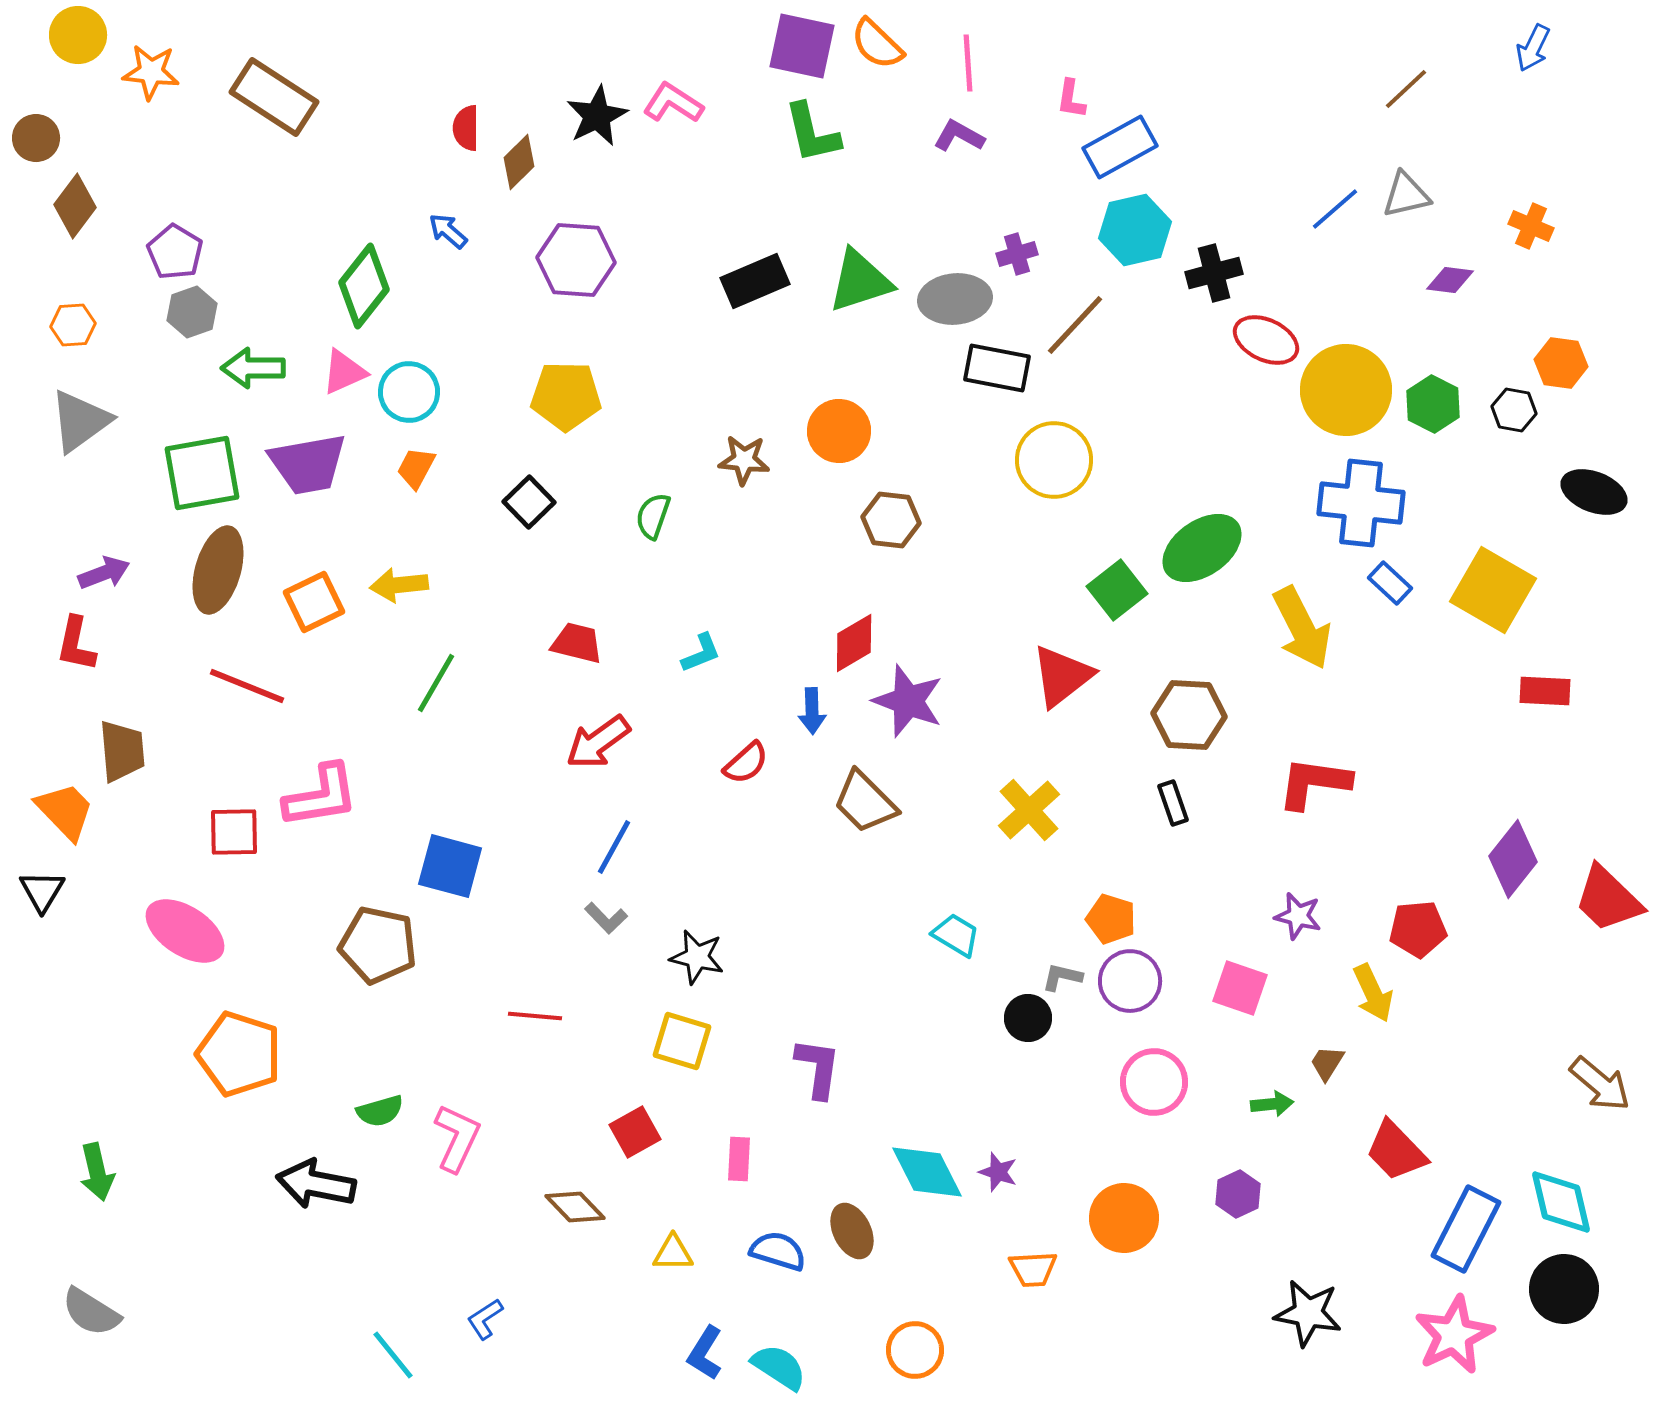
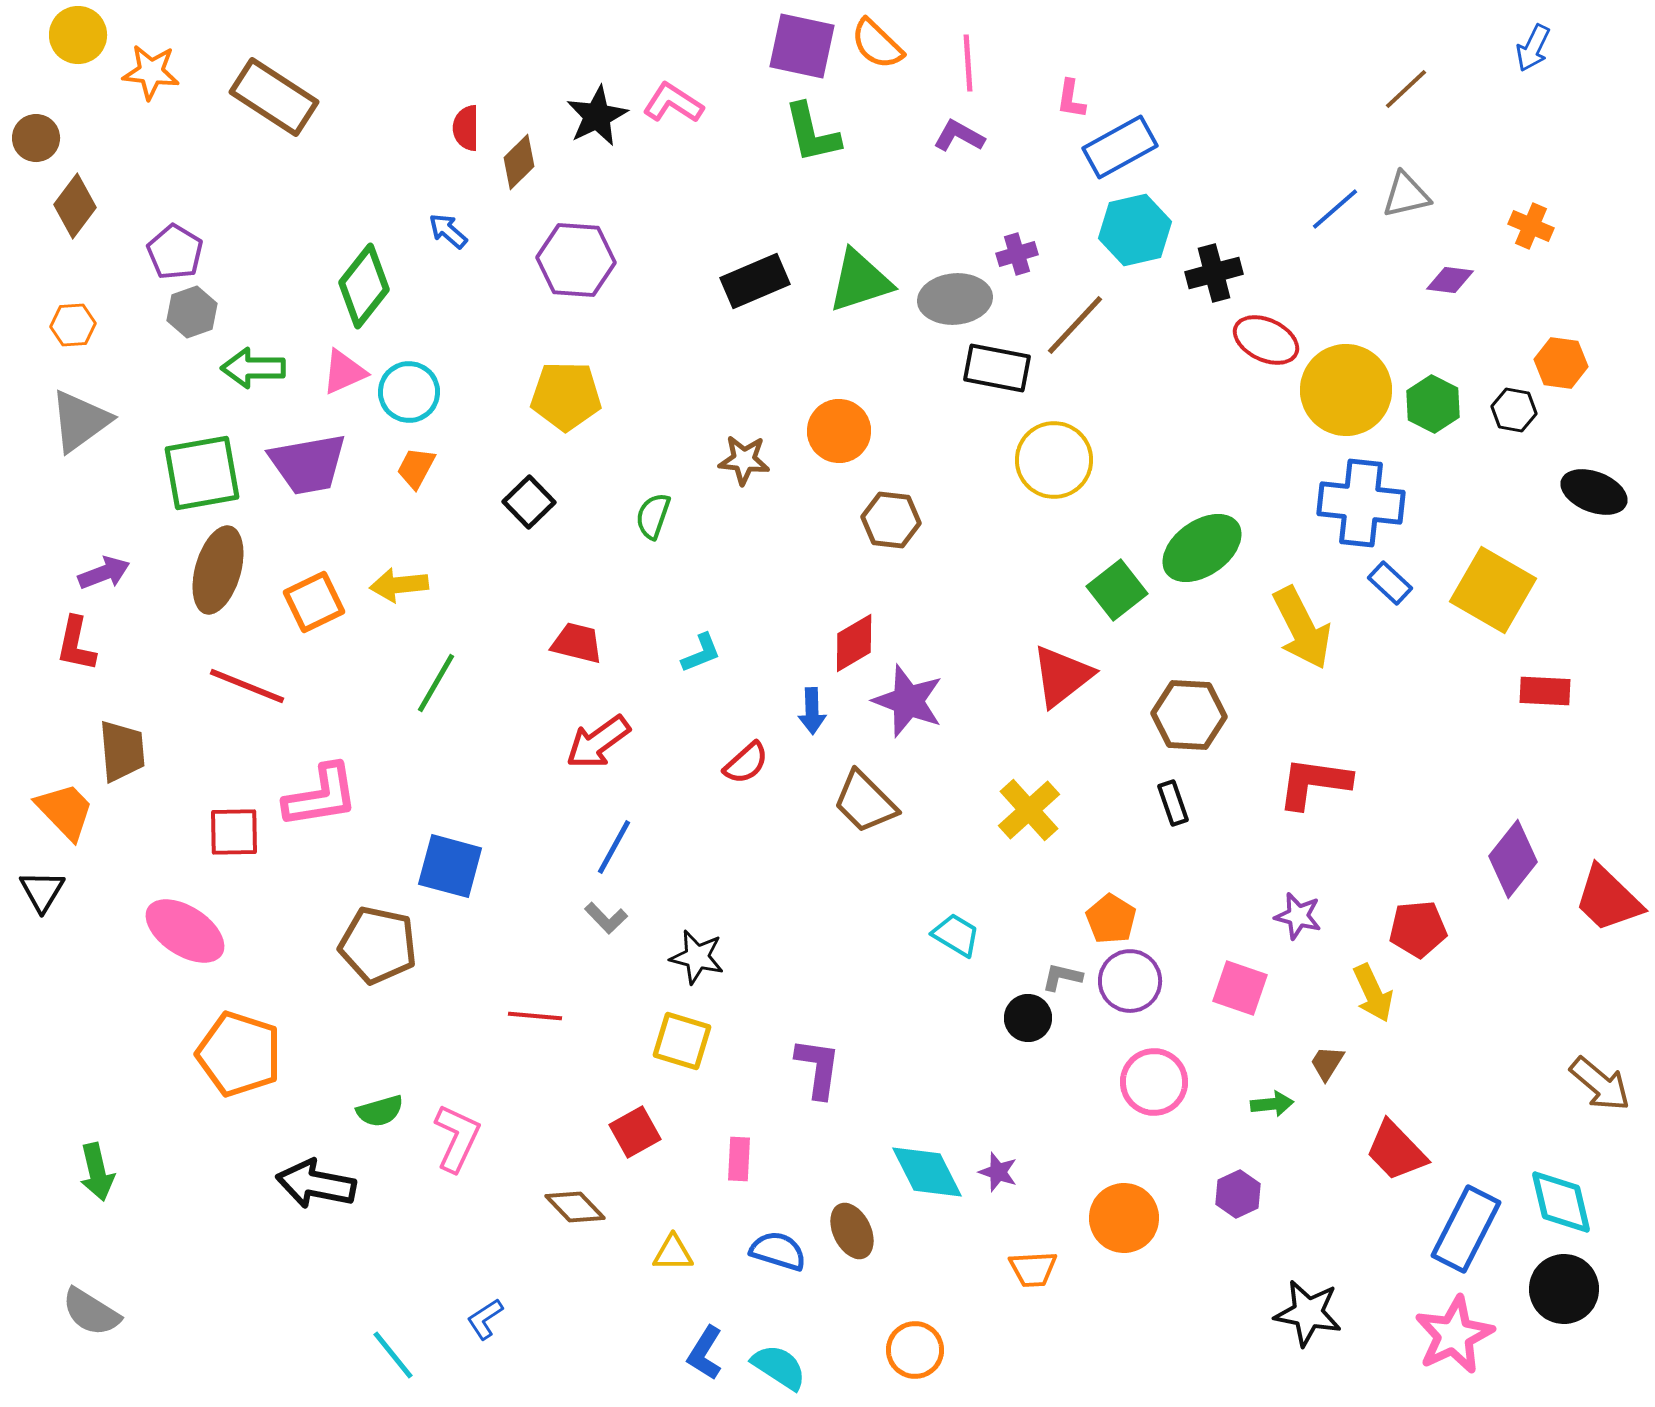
orange pentagon at (1111, 919): rotated 15 degrees clockwise
